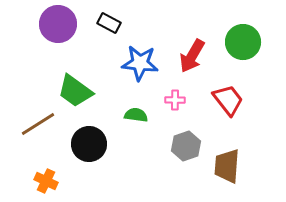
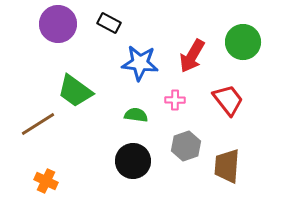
black circle: moved 44 px right, 17 px down
